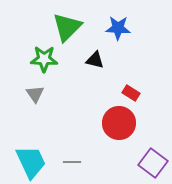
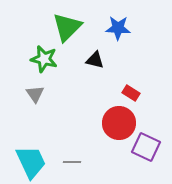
green star: rotated 12 degrees clockwise
purple square: moved 7 px left, 16 px up; rotated 12 degrees counterclockwise
